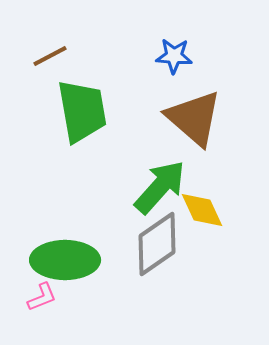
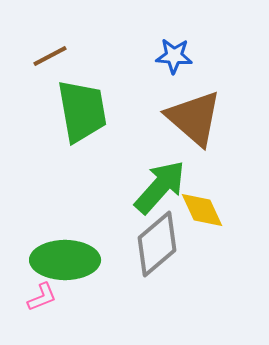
gray diamond: rotated 6 degrees counterclockwise
